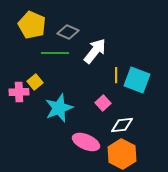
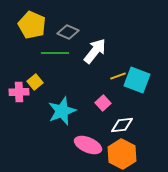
yellow line: moved 2 px right, 1 px down; rotated 70 degrees clockwise
cyan star: moved 3 px right, 3 px down
pink ellipse: moved 2 px right, 3 px down
